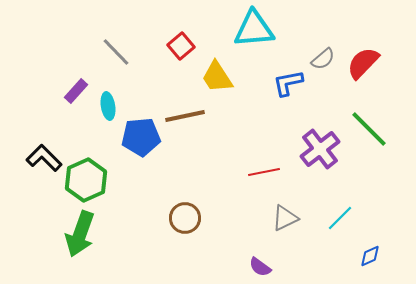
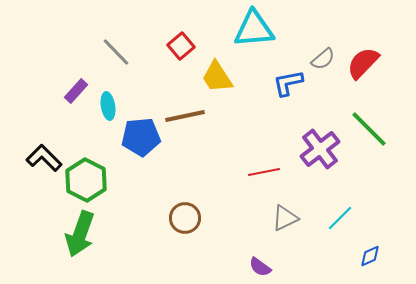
green hexagon: rotated 9 degrees counterclockwise
